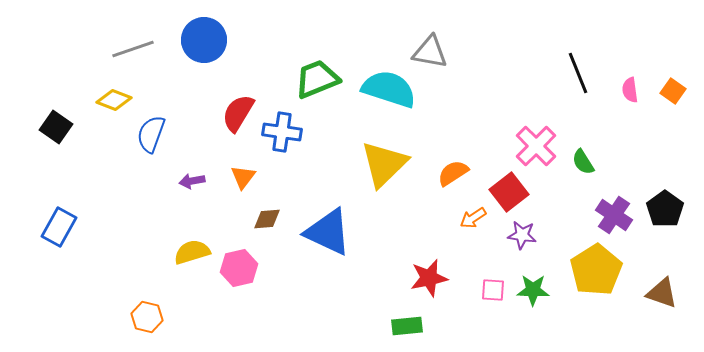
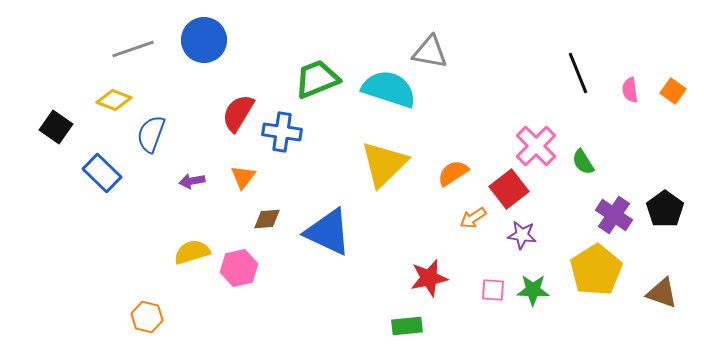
red square: moved 3 px up
blue rectangle: moved 43 px right, 54 px up; rotated 75 degrees counterclockwise
